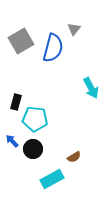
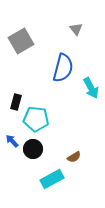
gray triangle: moved 2 px right; rotated 16 degrees counterclockwise
blue semicircle: moved 10 px right, 20 px down
cyan pentagon: moved 1 px right
